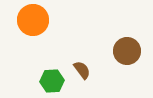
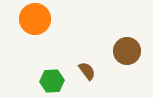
orange circle: moved 2 px right, 1 px up
brown semicircle: moved 5 px right, 1 px down
